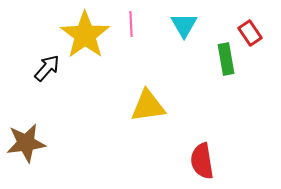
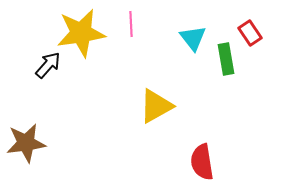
cyan triangle: moved 9 px right, 13 px down; rotated 8 degrees counterclockwise
yellow star: moved 4 px left, 2 px up; rotated 27 degrees clockwise
black arrow: moved 1 px right, 3 px up
yellow triangle: moved 8 px right; rotated 21 degrees counterclockwise
red semicircle: moved 1 px down
